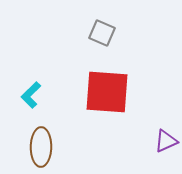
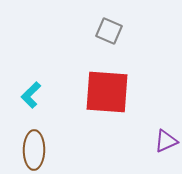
gray square: moved 7 px right, 2 px up
brown ellipse: moved 7 px left, 3 px down
